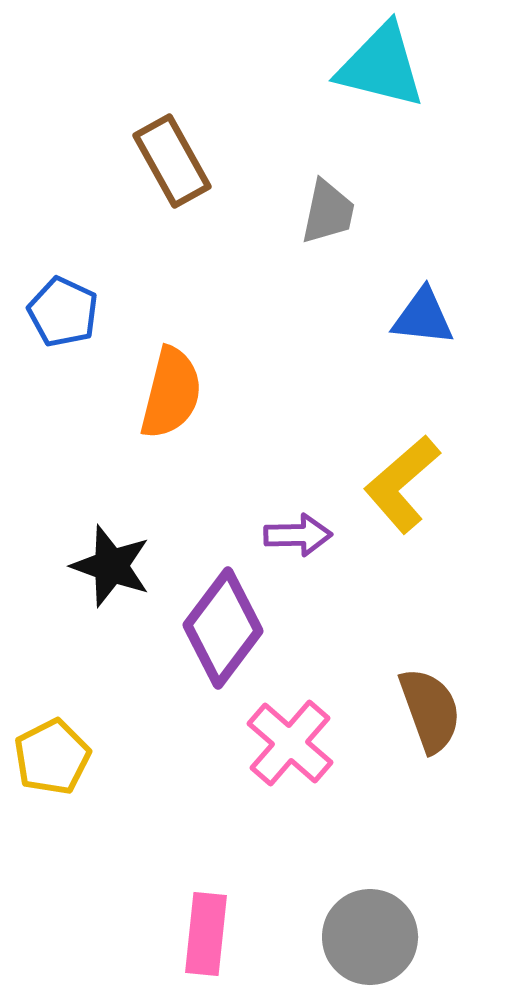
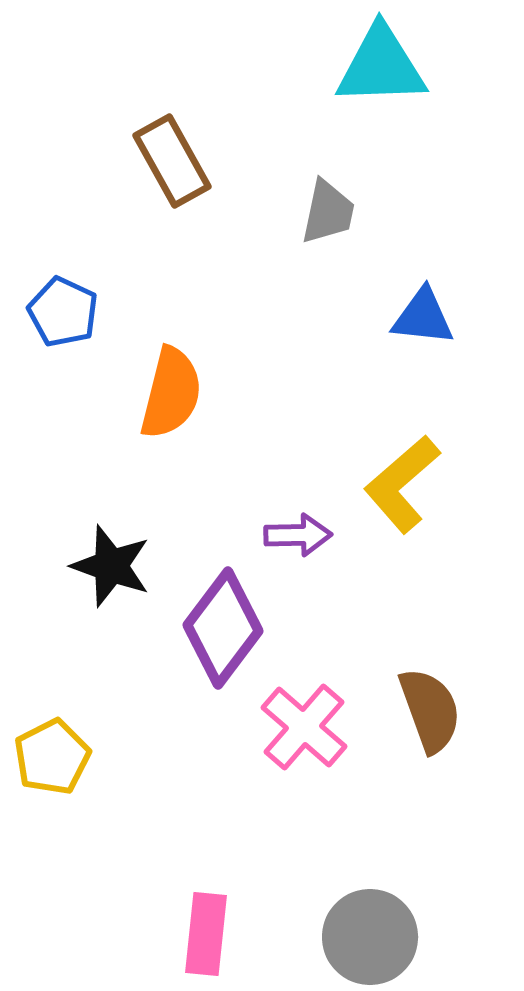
cyan triangle: rotated 16 degrees counterclockwise
pink cross: moved 14 px right, 16 px up
